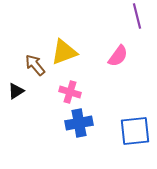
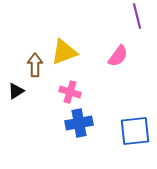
brown arrow: rotated 40 degrees clockwise
